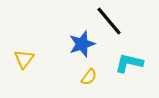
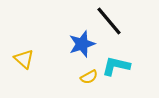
yellow triangle: rotated 25 degrees counterclockwise
cyan L-shape: moved 13 px left, 3 px down
yellow semicircle: rotated 24 degrees clockwise
